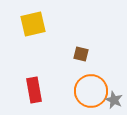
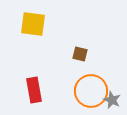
yellow square: rotated 20 degrees clockwise
brown square: moved 1 px left
gray star: moved 2 px left
